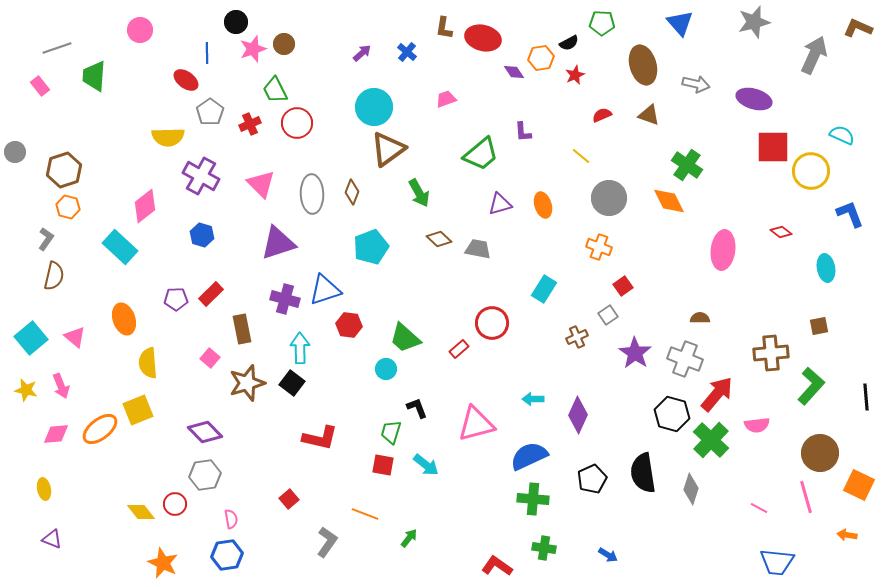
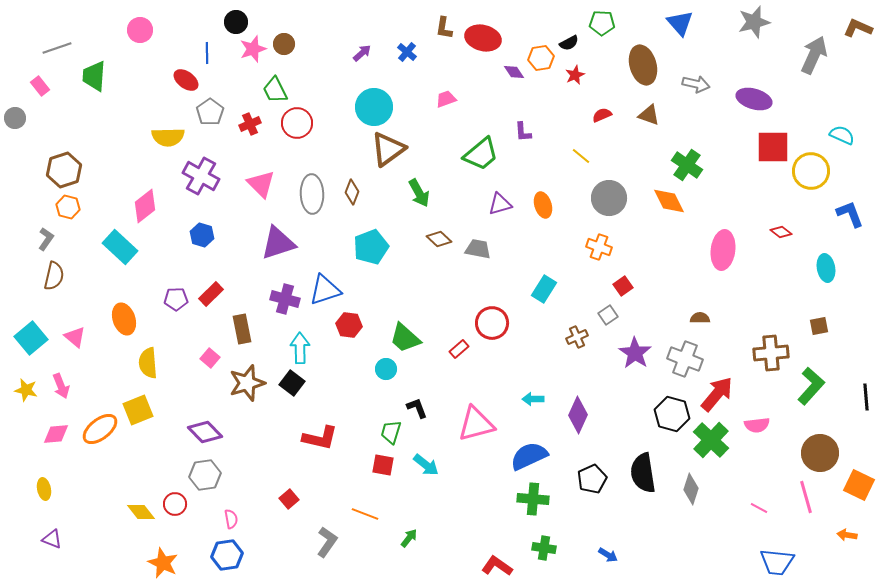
gray circle at (15, 152): moved 34 px up
